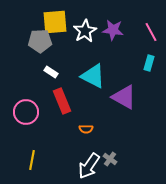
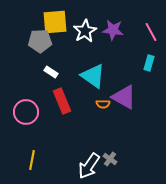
cyan triangle: rotated 8 degrees clockwise
orange semicircle: moved 17 px right, 25 px up
